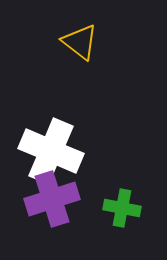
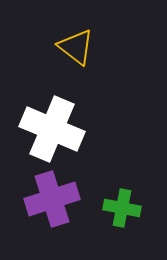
yellow triangle: moved 4 px left, 5 px down
white cross: moved 1 px right, 22 px up
